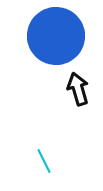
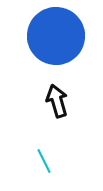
black arrow: moved 21 px left, 12 px down
